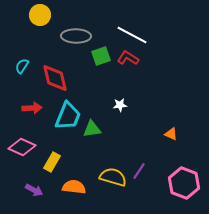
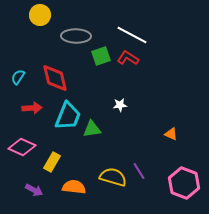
cyan semicircle: moved 4 px left, 11 px down
purple line: rotated 66 degrees counterclockwise
